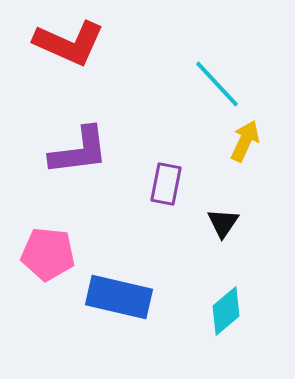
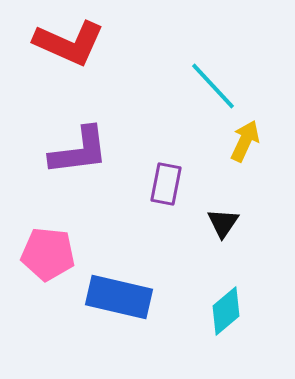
cyan line: moved 4 px left, 2 px down
